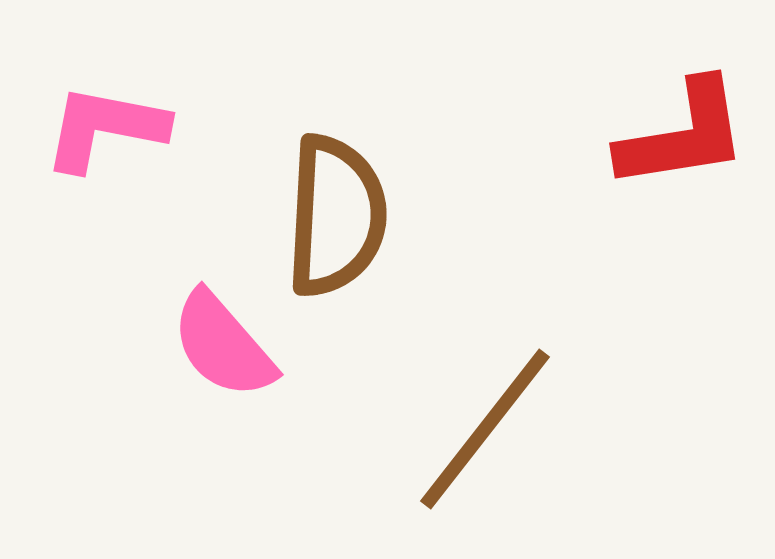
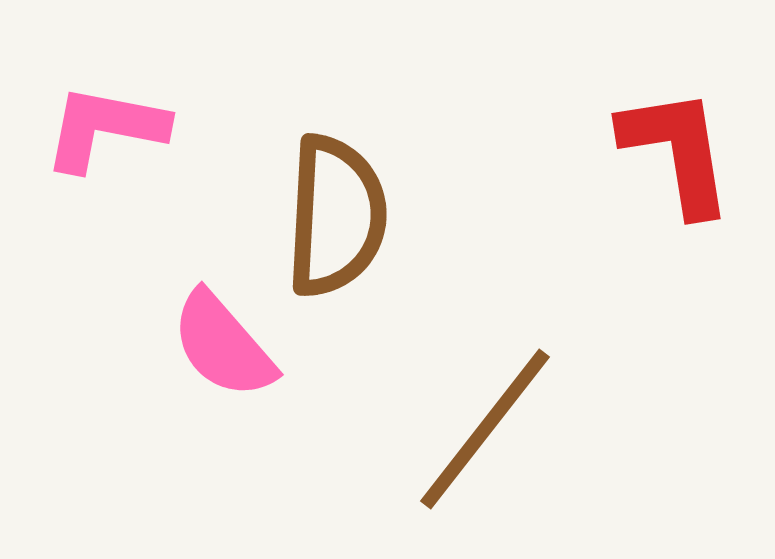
red L-shape: moved 6 px left, 16 px down; rotated 90 degrees counterclockwise
